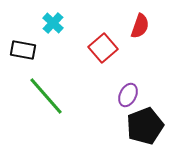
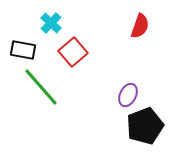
cyan cross: moved 2 px left
red square: moved 30 px left, 4 px down
green line: moved 5 px left, 9 px up
